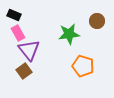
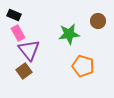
brown circle: moved 1 px right
